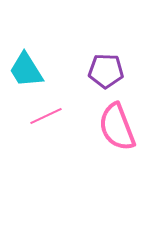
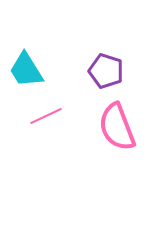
purple pentagon: rotated 16 degrees clockwise
